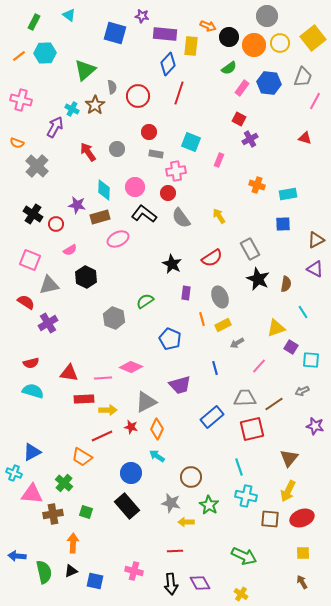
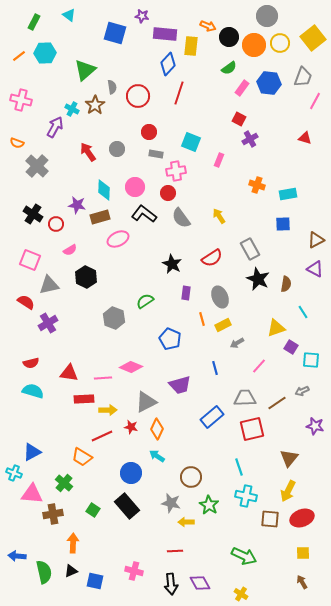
brown line at (274, 404): moved 3 px right, 1 px up
green square at (86, 512): moved 7 px right, 2 px up; rotated 16 degrees clockwise
